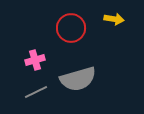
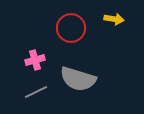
gray semicircle: rotated 33 degrees clockwise
